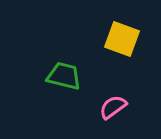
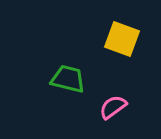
green trapezoid: moved 4 px right, 3 px down
